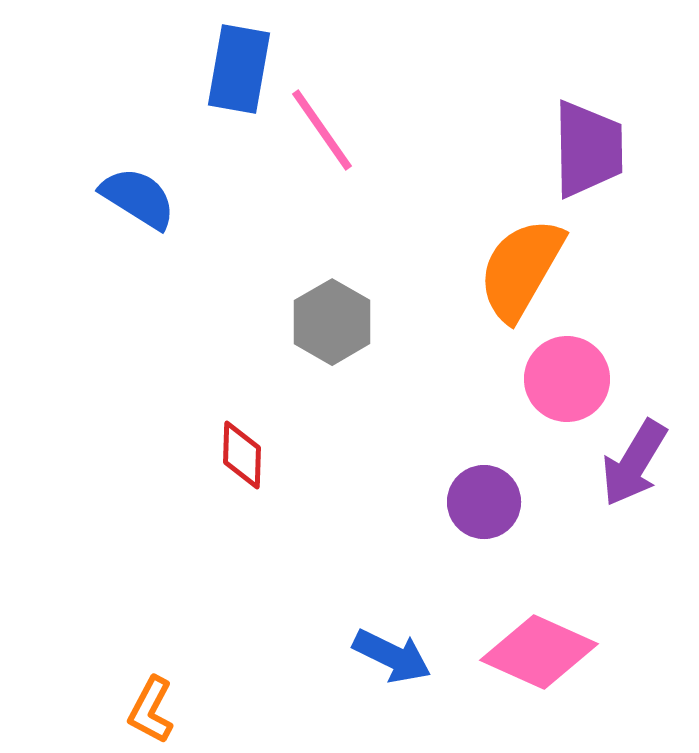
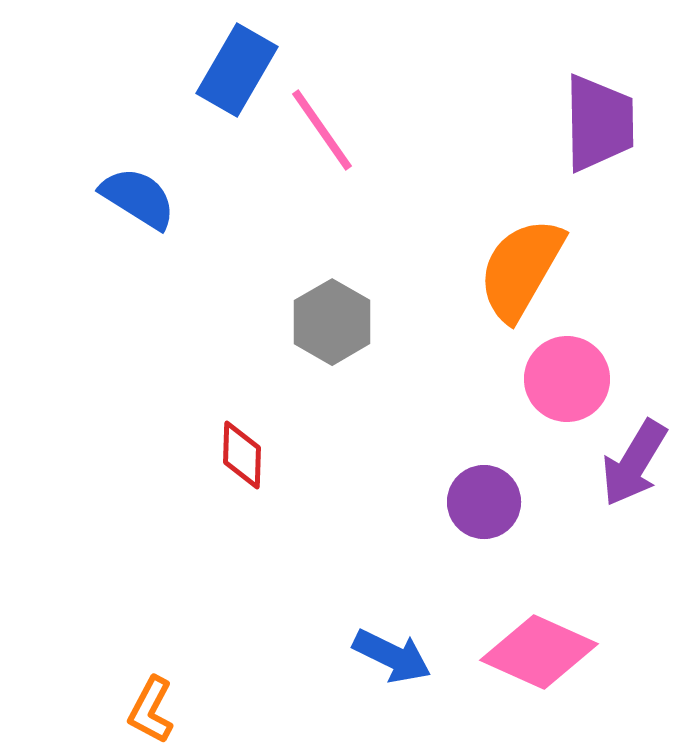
blue rectangle: moved 2 px left, 1 px down; rotated 20 degrees clockwise
purple trapezoid: moved 11 px right, 26 px up
